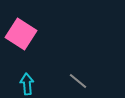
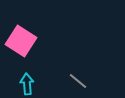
pink square: moved 7 px down
